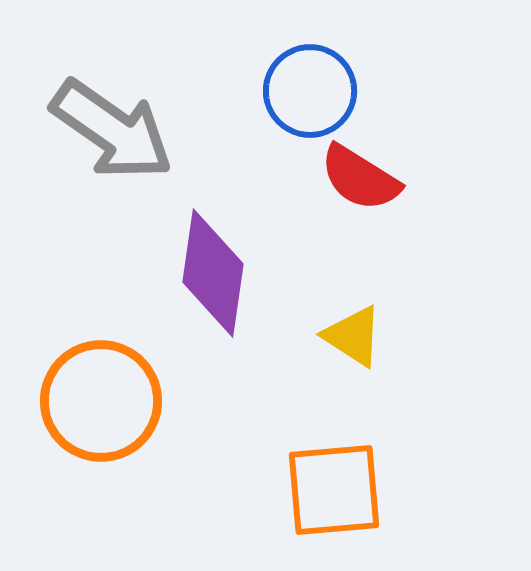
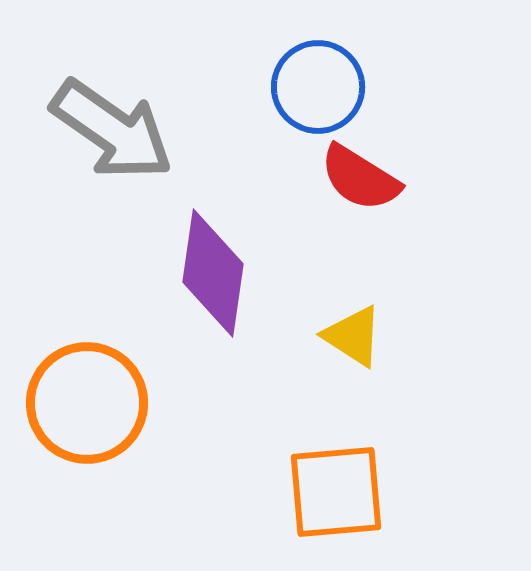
blue circle: moved 8 px right, 4 px up
orange circle: moved 14 px left, 2 px down
orange square: moved 2 px right, 2 px down
